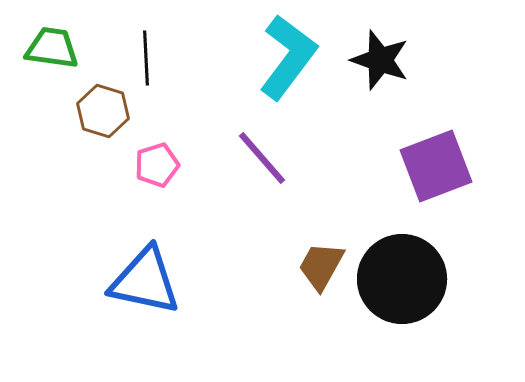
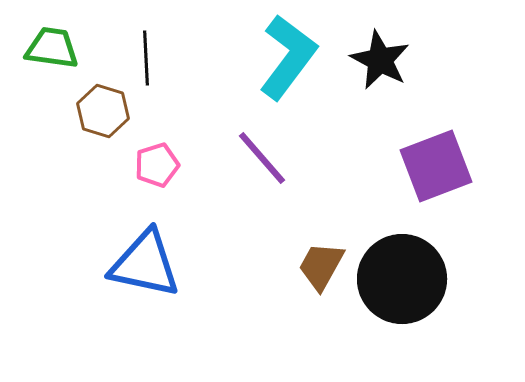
black star: rotated 8 degrees clockwise
blue triangle: moved 17 px up
